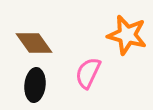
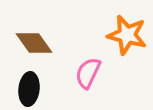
black ellipse: moved 6 px left, 4 px down
